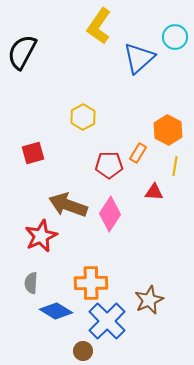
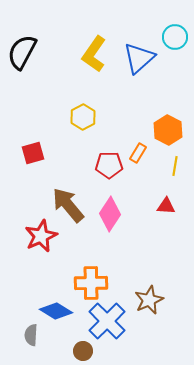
yellow L-shape: moved 5 px left, 28 px down
red triangle: moved 12 px right, 14 px down
brown arrow: rotated 30 degrees clockwise
gray semicircle: moved 52 px down
